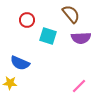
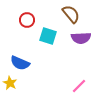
yellow star: rotated 24 degrees clockwise
